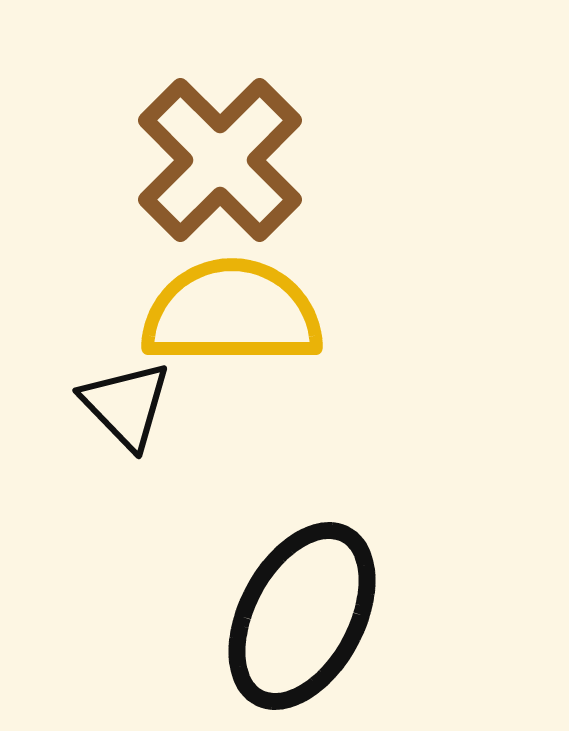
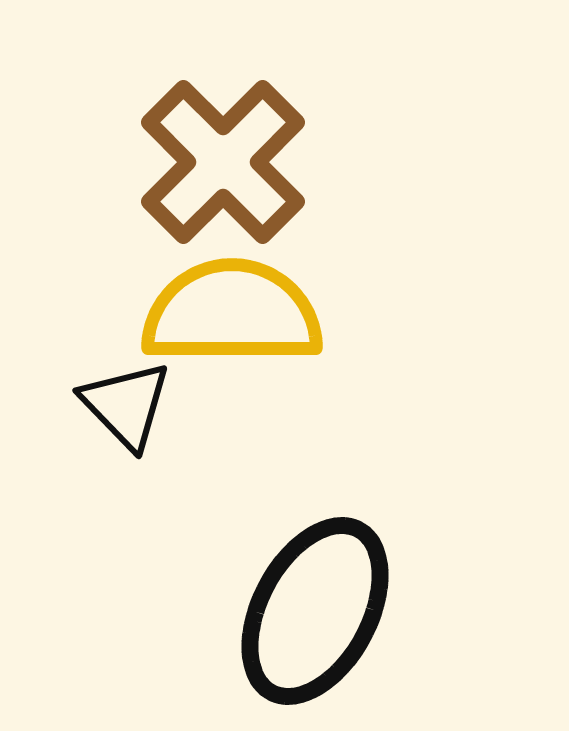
brown cross: moved 3 px right, 2 px down
black ellipse: moved 13 px right, 5 px up
